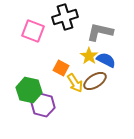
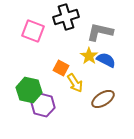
black cross: moved 1 px right
brown ellipse: moved 8 px right, 18 px down
